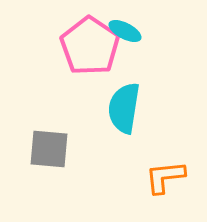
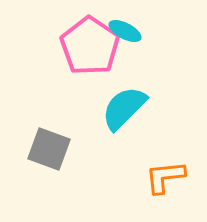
cyan semicircle: rotated 36 degrees clockwise
gray square: rotated 15 degrees clockwise
